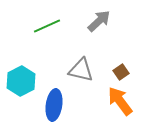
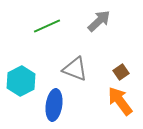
gray triangle: moved 6 px left, 1 px up; rotated 8 degrees clockwise
